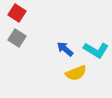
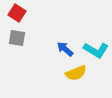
gray square: rotated 24 degrees counterclockwise
